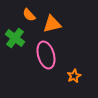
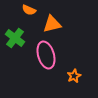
orange semicircle: moved 5 px up; rotated 24 degrees counterclockwise
